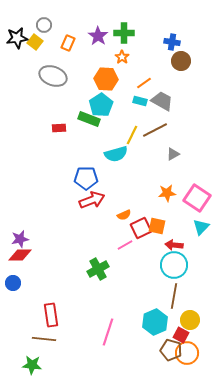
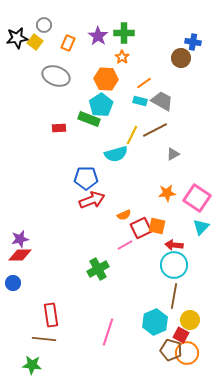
blue cross at (172, 42): moved 21 px right
brown circle at (181, 61): moved 3 px up
gray ellipse at (53, 76): moved 3 px right
